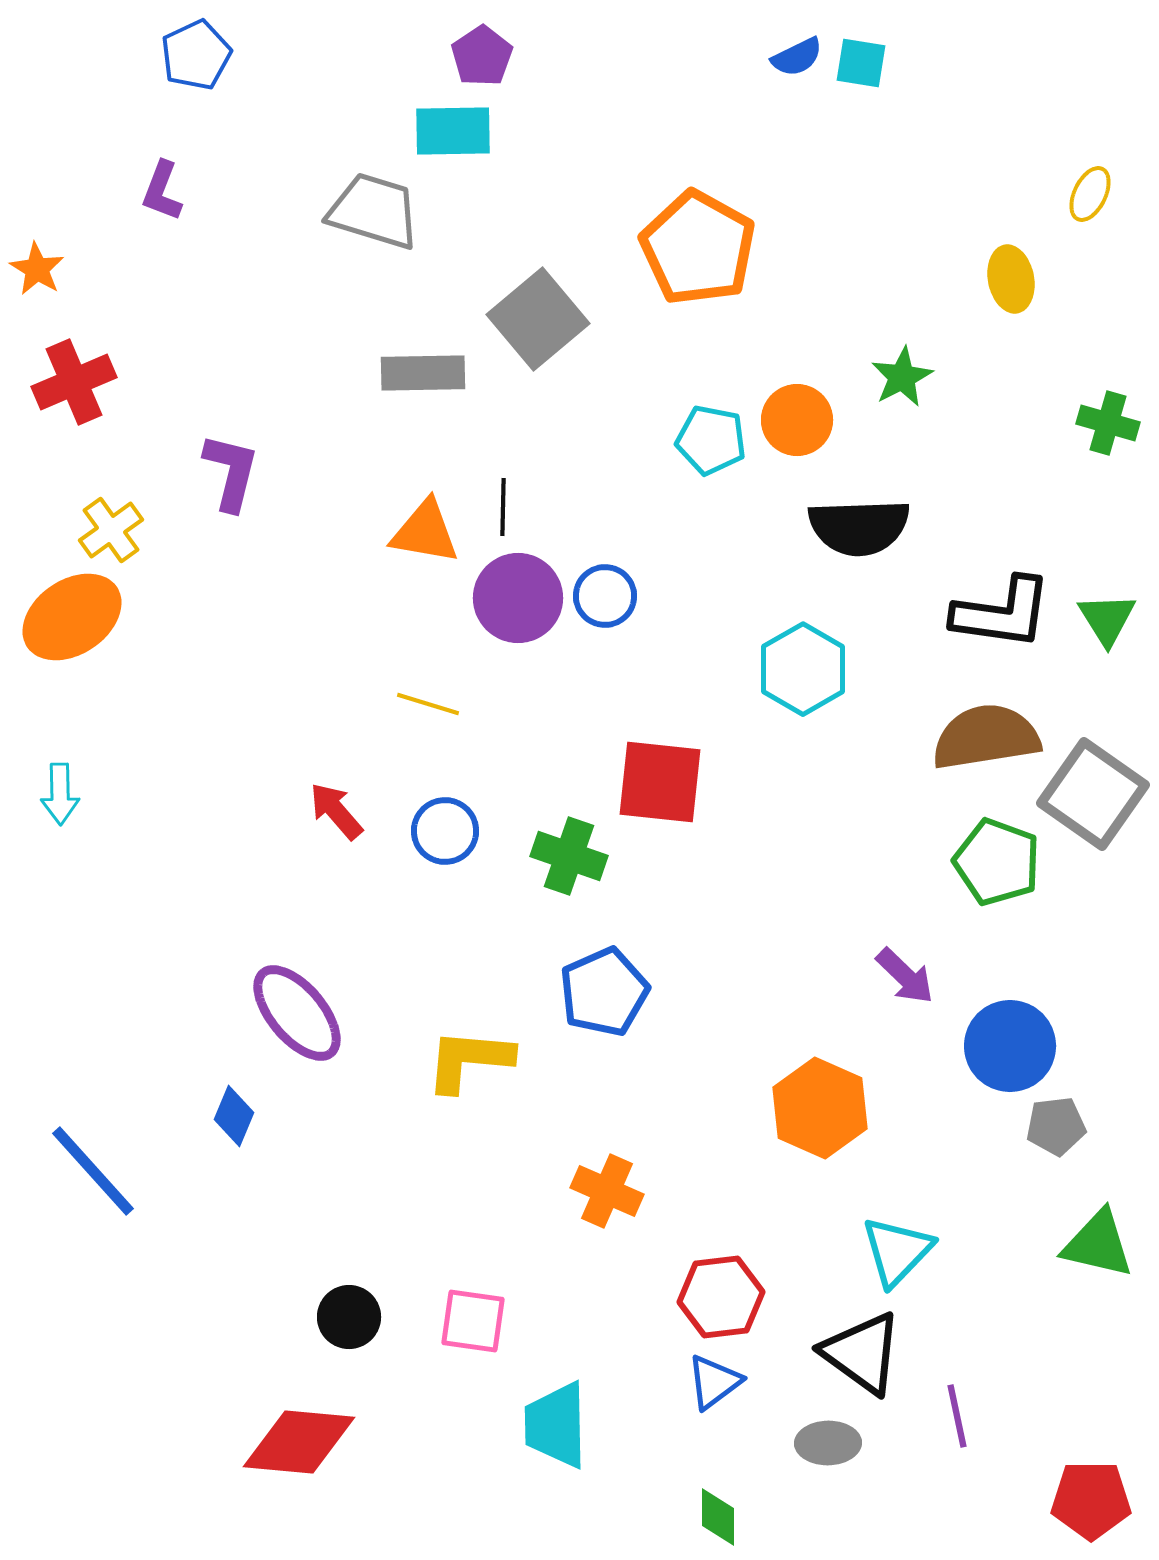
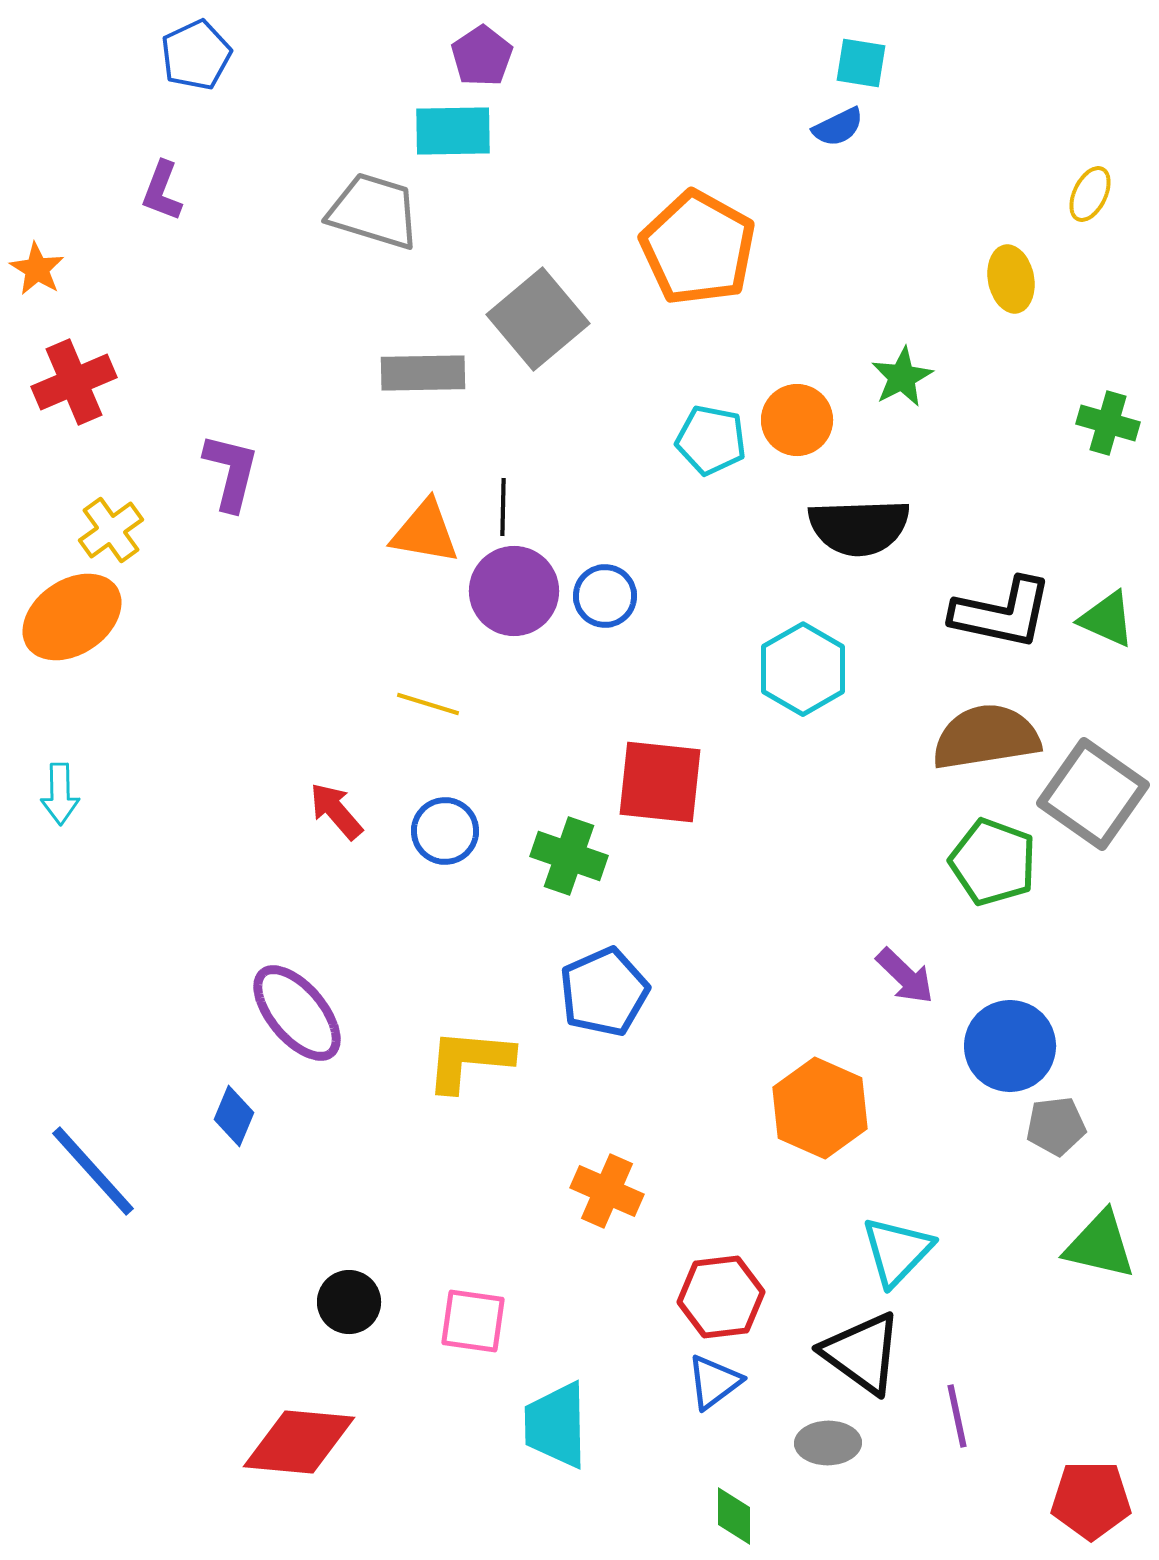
blue semicircle at (797, 57): moved 41 px right, 70 px down
purple circle at (518, 598): moved 4 px left, 7 px up
black L-shape at (1002, 613): rotated 4 degrees clockwise
green triangle at (1107, 619): rotated 34 degrees counterclockwise
green pentagon at (997, 862): moved 4 px left
green triangle at (1098, 1244): moved 2 px right, 1 px down
black circle at (349, 1317): moved 15 px up
green diamond at (718, 1517): moved 16 px right, 1 px up
